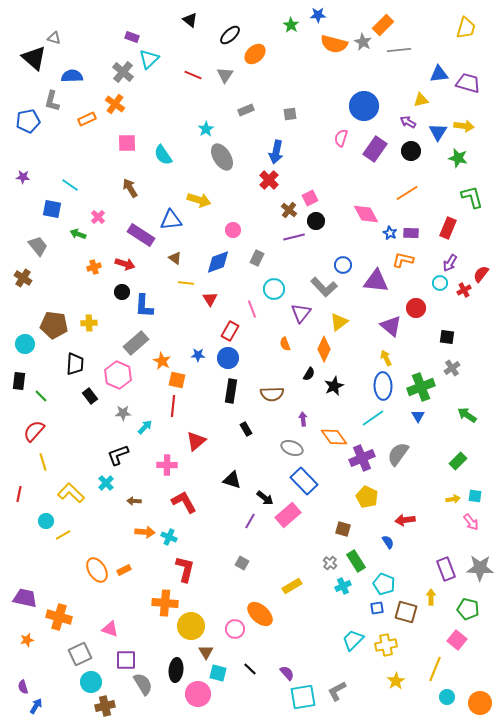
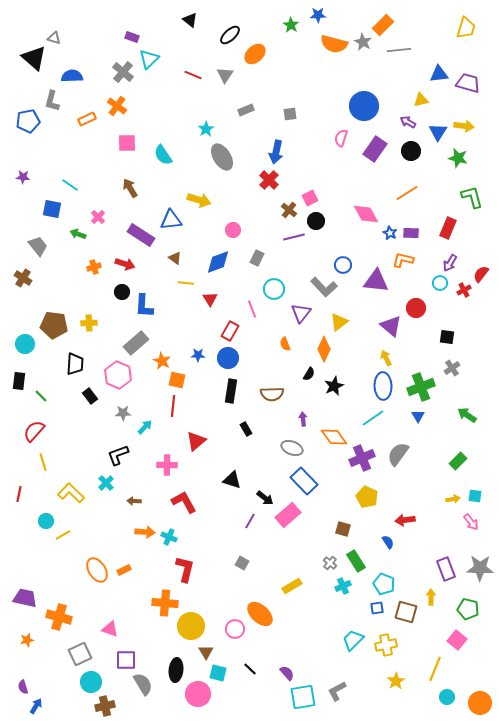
orange cross at (115, 104): moved 2 px right, 2 px down
